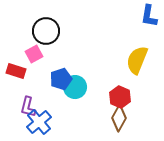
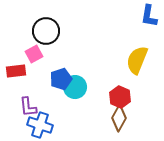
red rectangle: rotated 24 degrees counterclockwise
purple L-shape: rotated 20 degrees counterclockwise
blue cross: moved 1 px right, 3 px down; rotated 30 degrees counterclockwise
